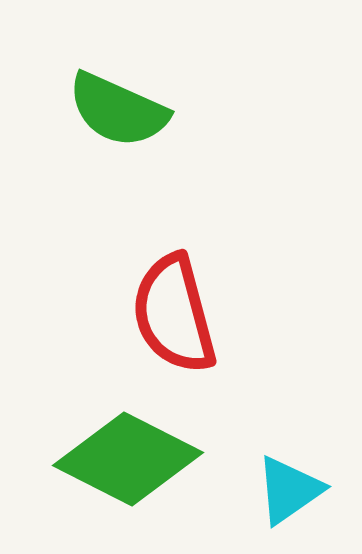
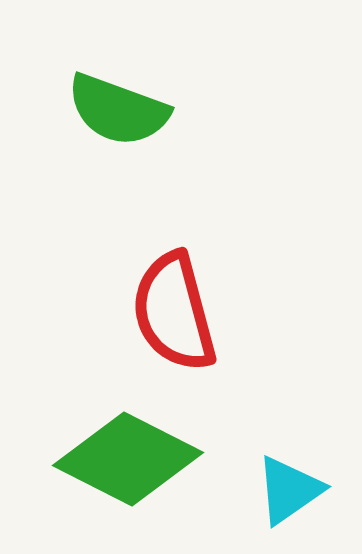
green semicircle: rotated 4 degrees counterclockwise
red semicircle: moved 2 px up
